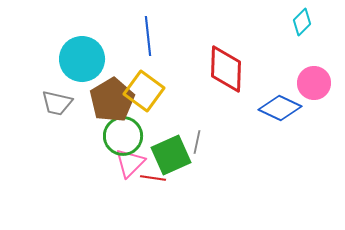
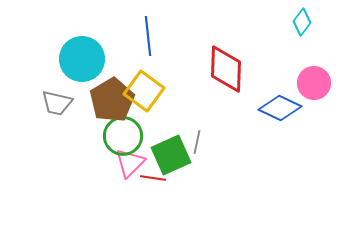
cyan diamond: rotated 8 degrees counterclockwise
